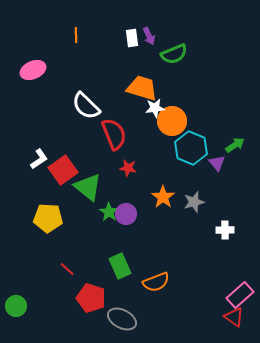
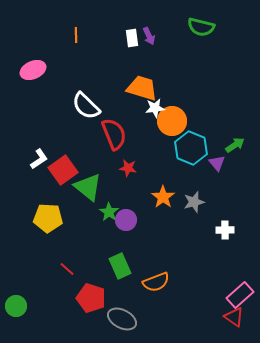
green semicircle: moved 27 px right, 27 px up; rotated 36 degrees clockwise
purple circle: moved 6 px down
